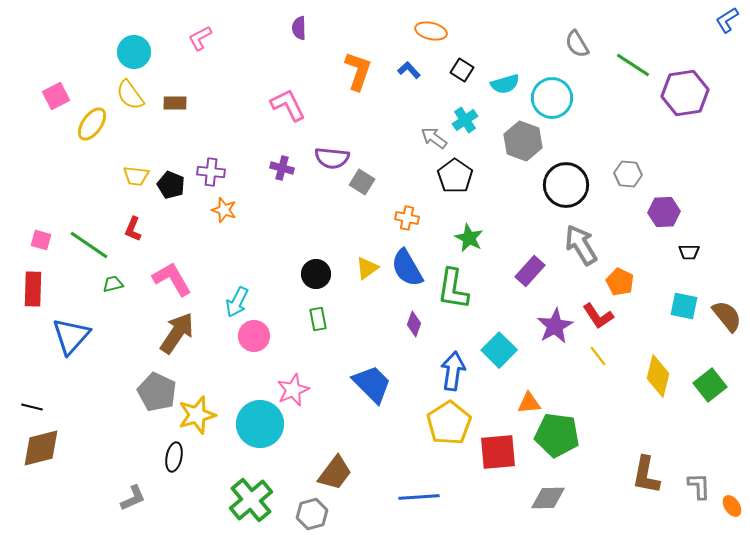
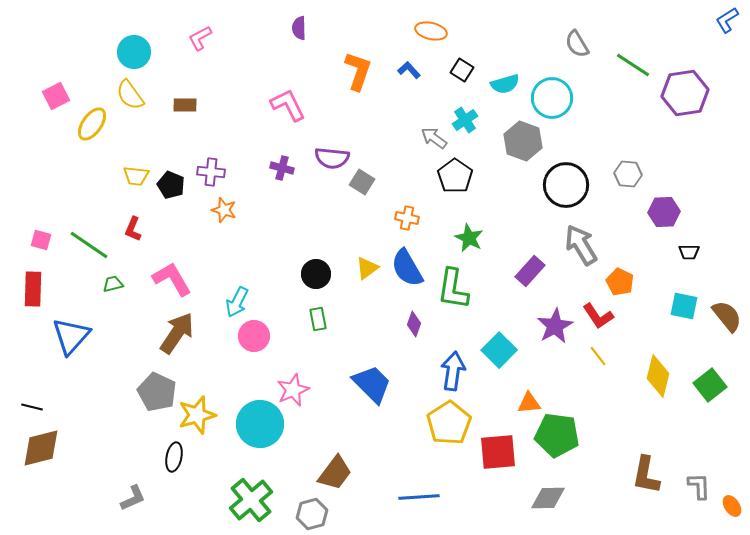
brown rectangle at (175, 103): moved 10 px right, 2 px down
